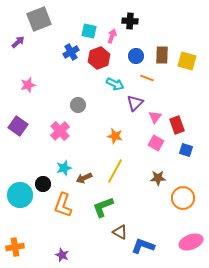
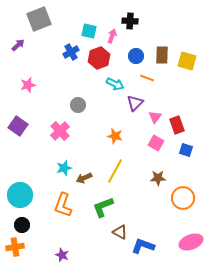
purple arrow: moved 3 px down
black circle: moved 21 px left, 41 px down
